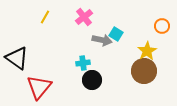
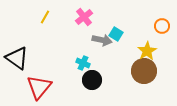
cyan cross: rotated 32 degrees clockwise
